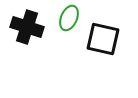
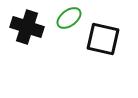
green ellipse: rotated 30 degrees clockwise
